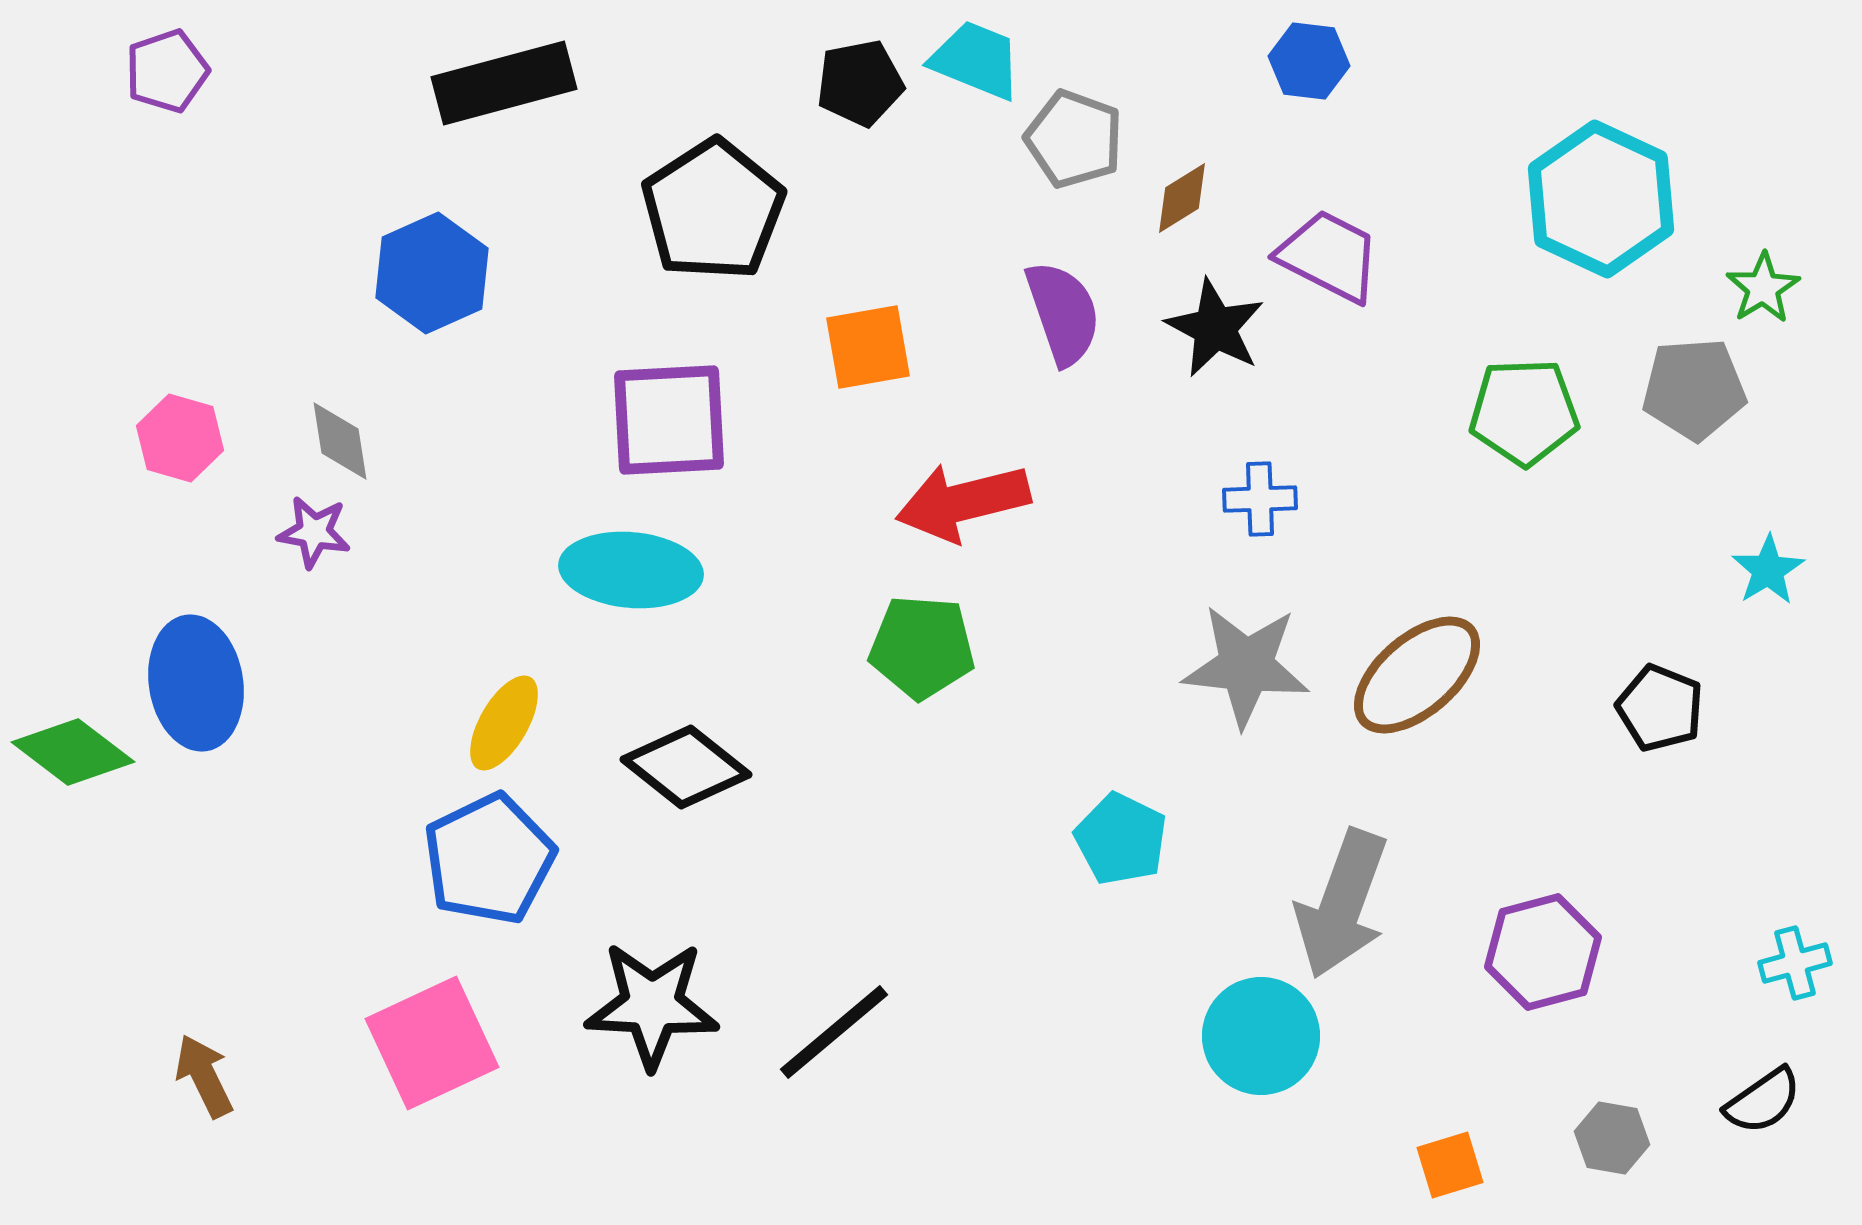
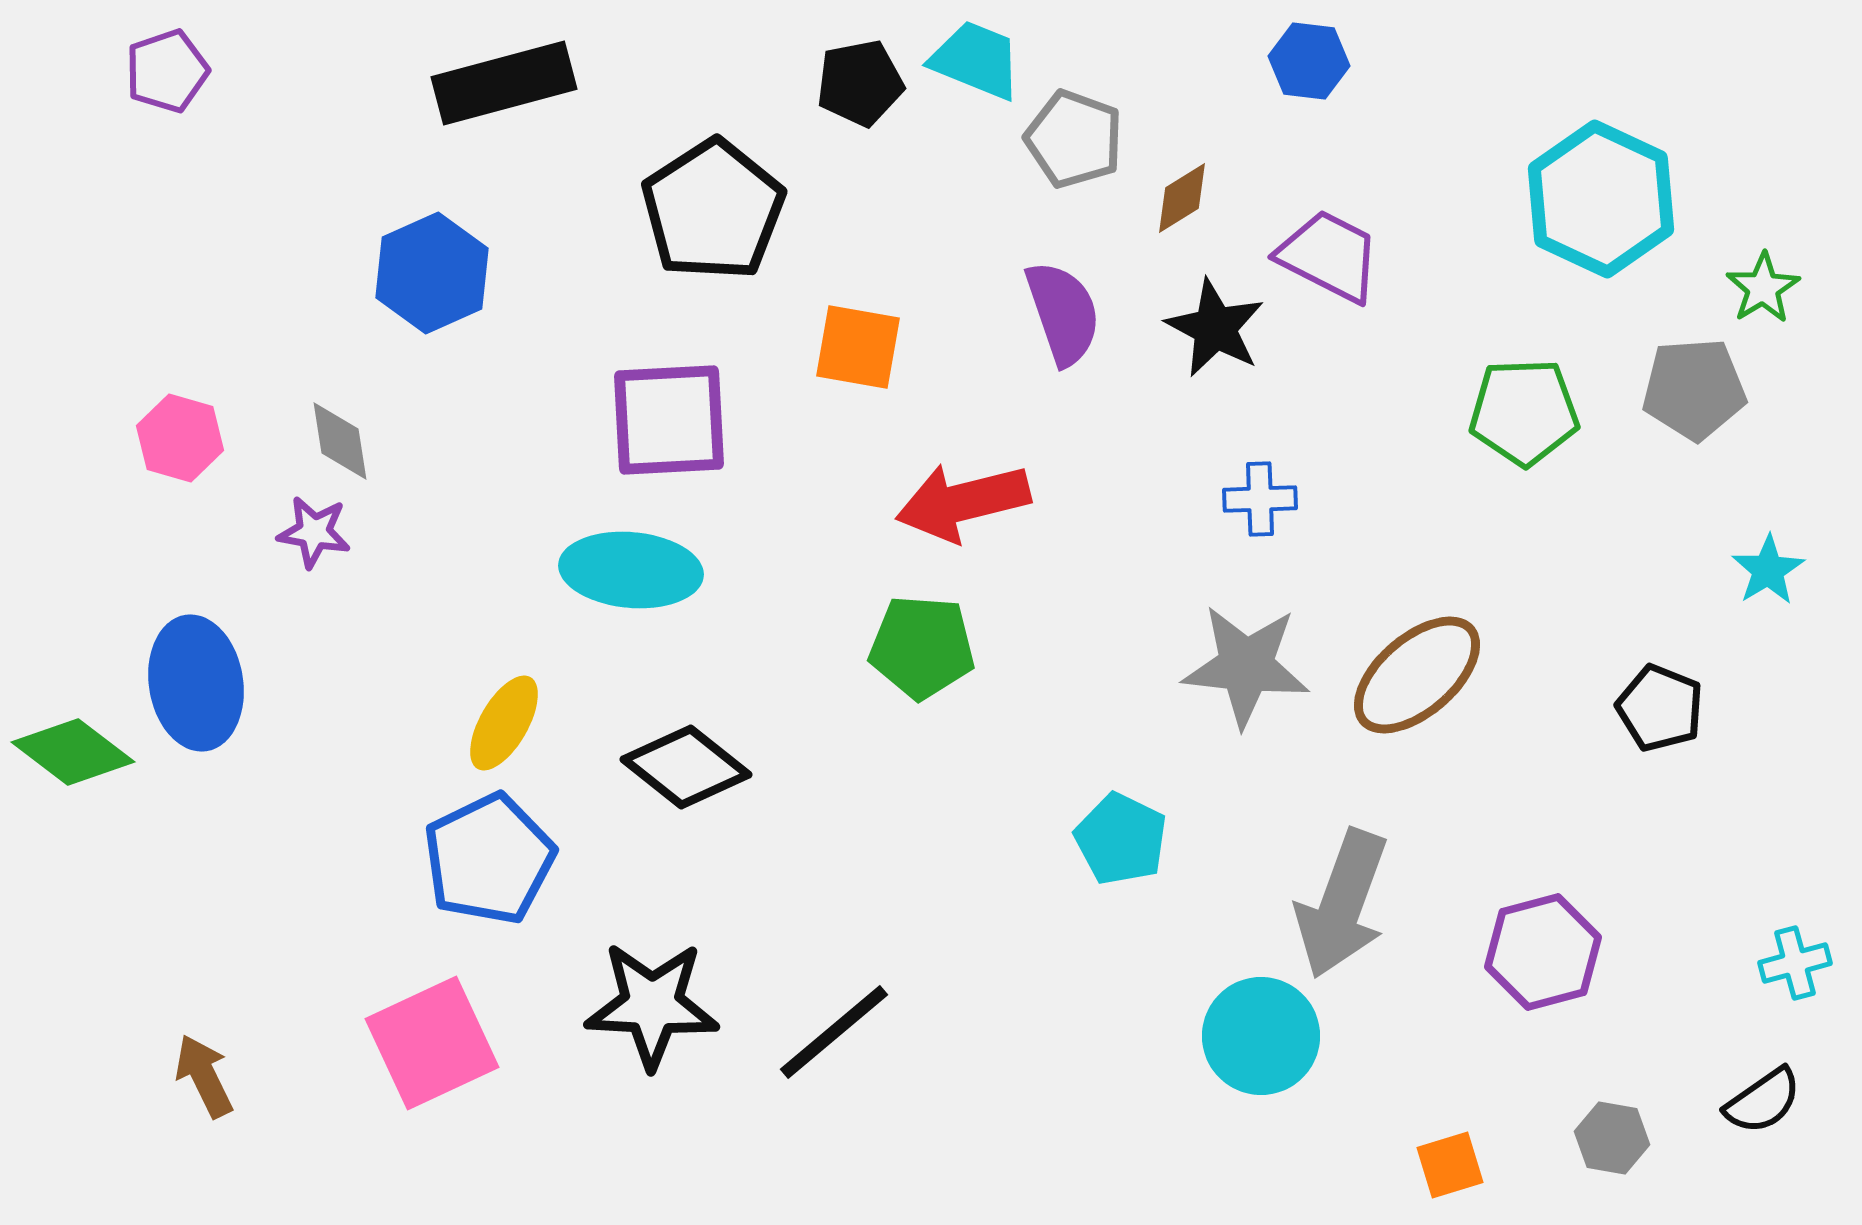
orange square at (868, 347): moved 10 px left; rotated 20 degrees clockwise
